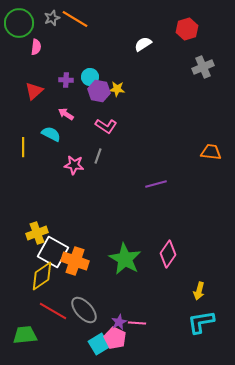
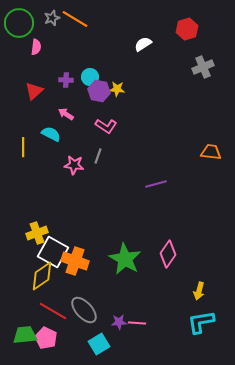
purple star: rotated 21 degrees clockwise
pink pentagon: moved 69 px left
